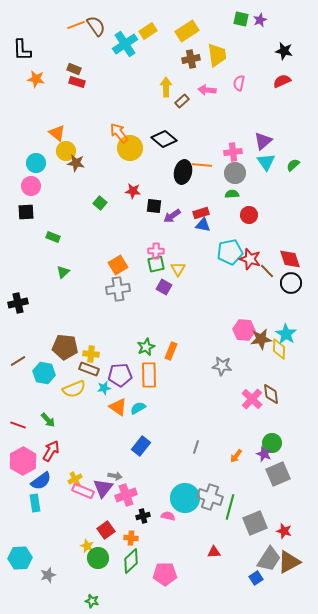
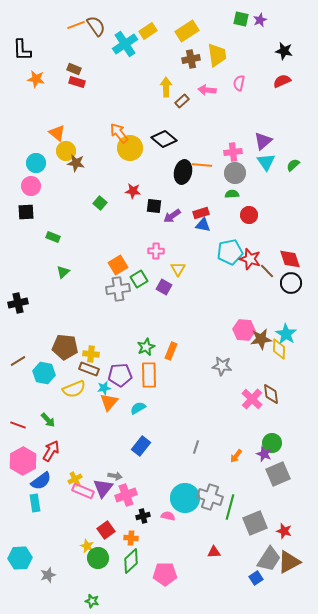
green square at (156, 264): moved 17 px left, 15 px down; rotated 18 degrees counterclockwise
orange triangle at (118, 407): moved 9 px left, 5 px up; rotated 36 degrees clockwise
